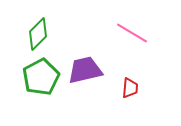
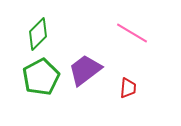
purple trapezoid: rotated 24 degrees counterclockwise
red trapezoid: moved 2 px left
